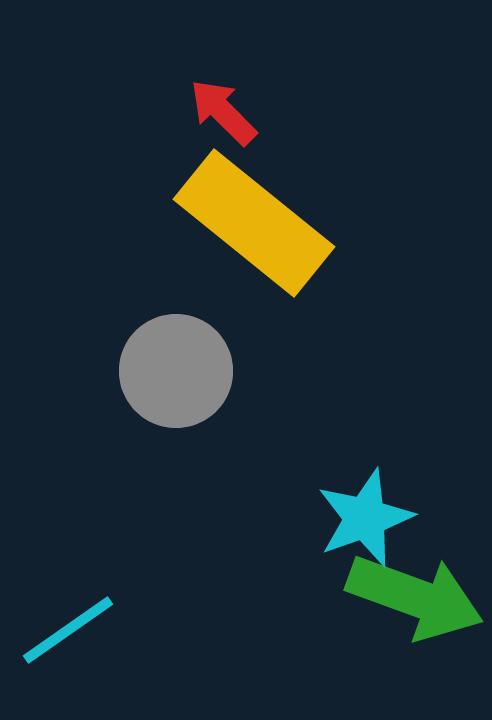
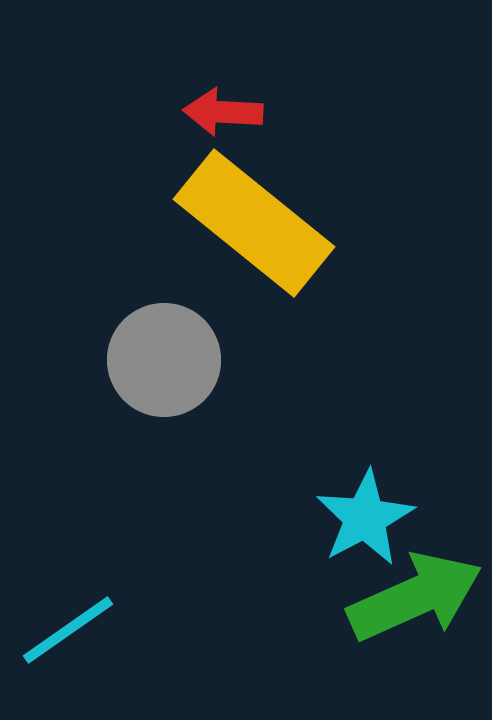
red arrow: rotated 42 degrees counterclockwise
gray circle: moved 12 px left, 11 px up
cyan star: rotated 8 degrees counterclockwise
green arrow: rotated 44 degrees counterclockwise
